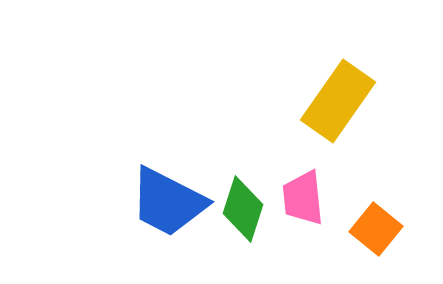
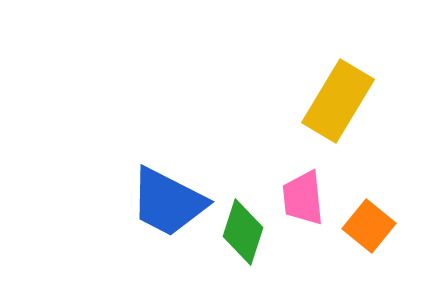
yellow rectangle: rotated 4 degrees counterclockwise
green diamond: moved 23 px down
orange square: moved 7 px left, 3 px up
